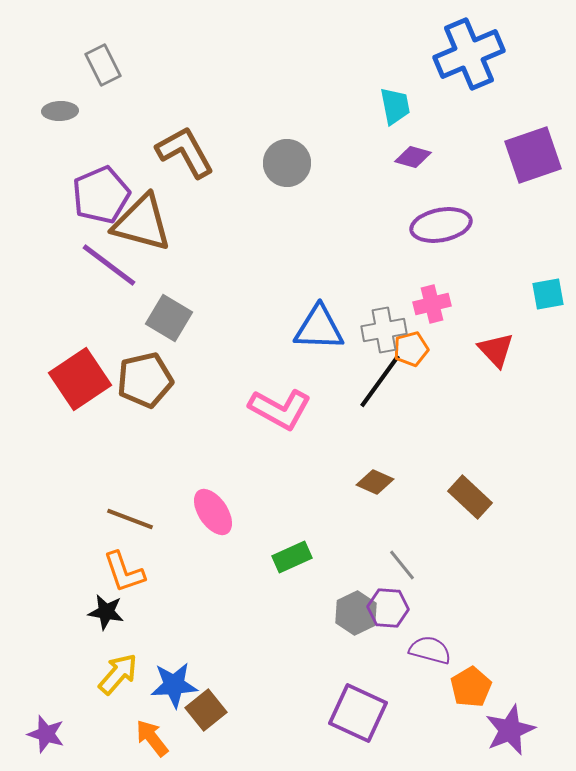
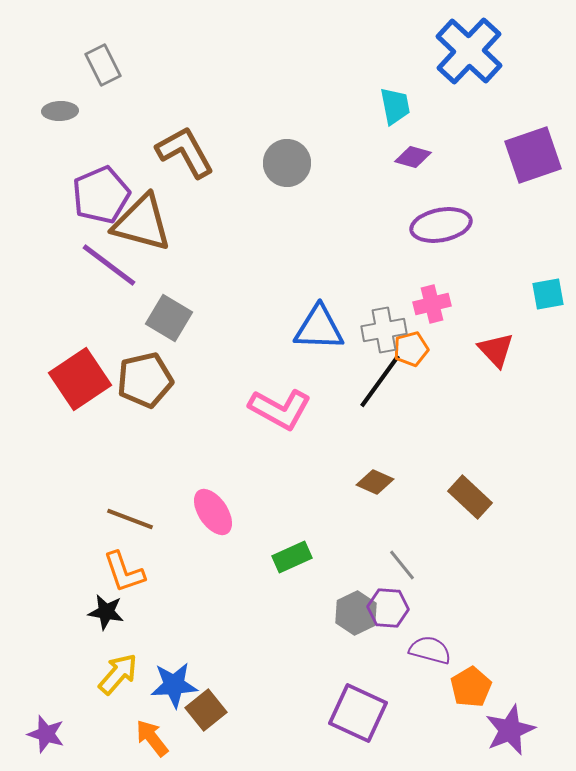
blue cross at (469, 54): moved 3 px up; rotated 24 degrees counterclockwise
